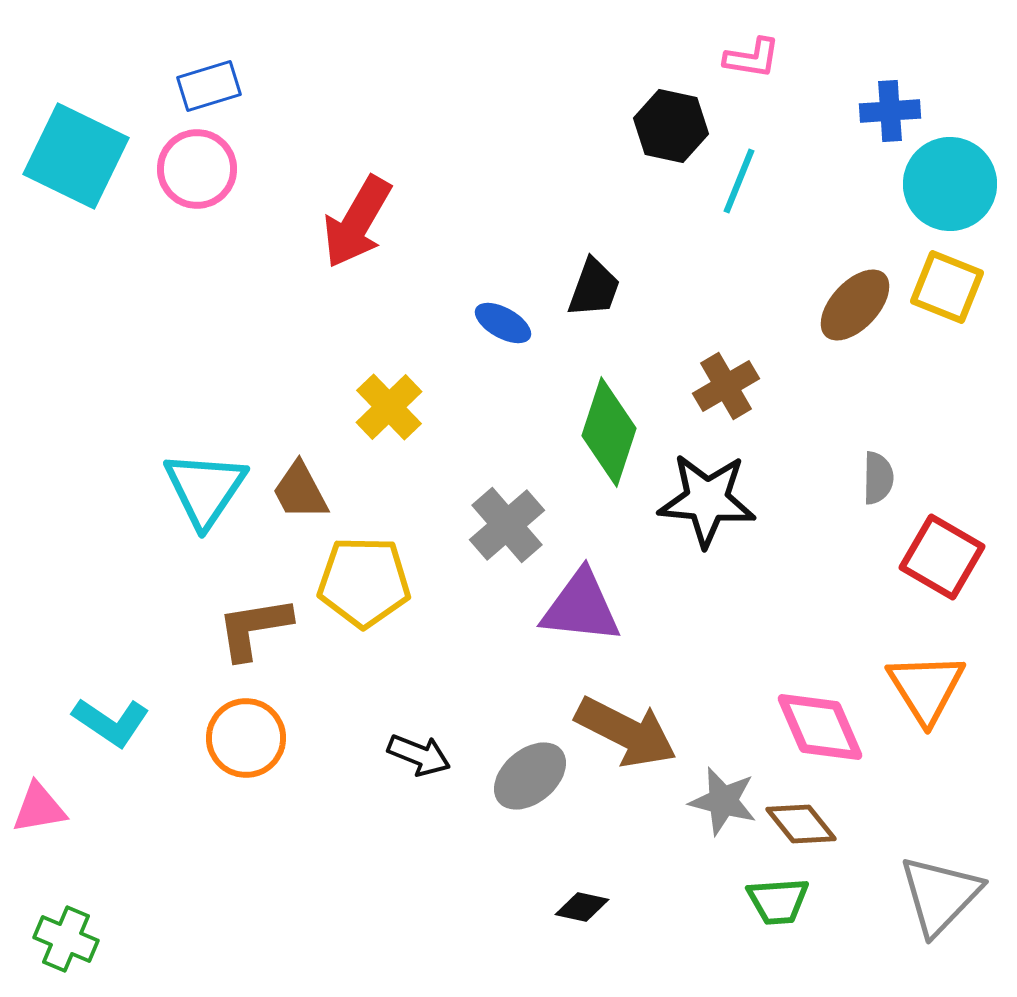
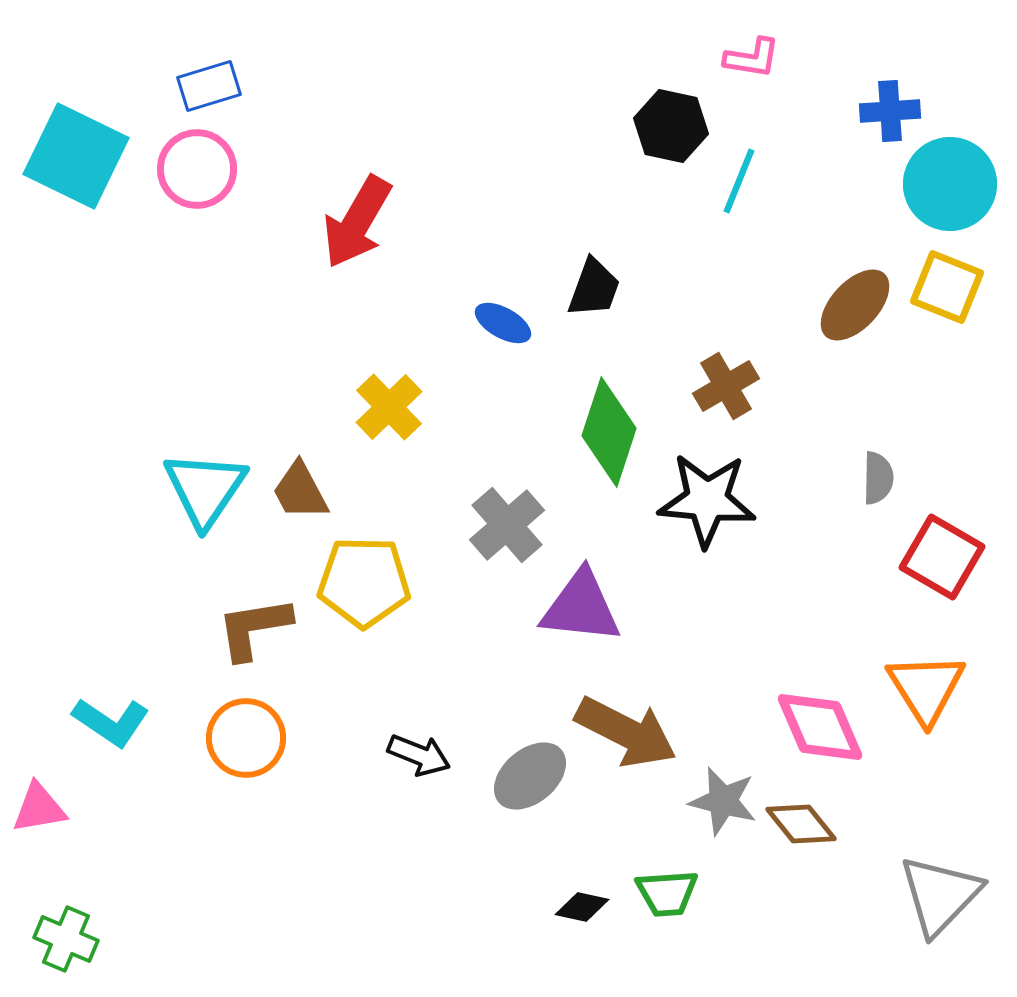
green trapezoid: moved 111 px left, 8 px up
